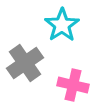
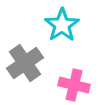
pink cross: moved 1 px right
